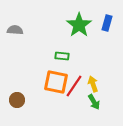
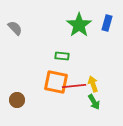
gray semicircle: moved 2 px up; rotated 42 degrees clockwise
red line: rotated 50 degrees clockwise
